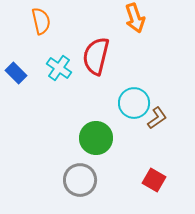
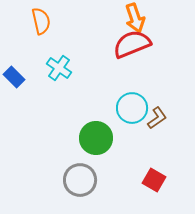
red semicircle: moved 36 px right, 12 px up; rotated 54 degrees clockwise
blue rectangle: moved 2 px left, 4 px down
cyan circle: moved 2 px left, 5 px down
